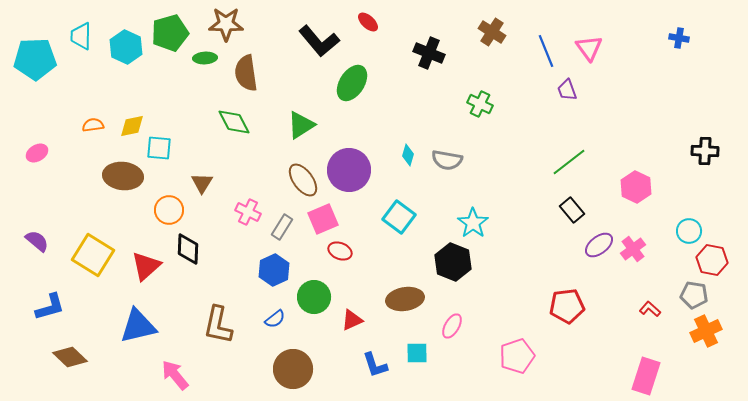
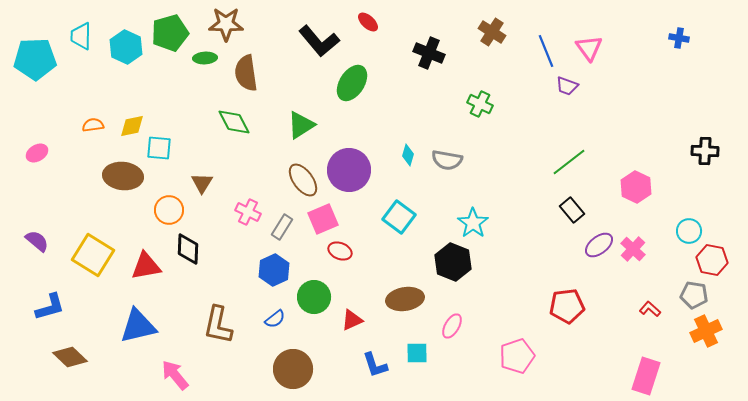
purple trapezoid at (567, 90): moved 4 px up; rotated 50 degrees counterclockwise
pink cross at (633, 249): rotated 10 degrees counterclockwise
red triangle at (146, 266): rotated 32 degrees clockwise
